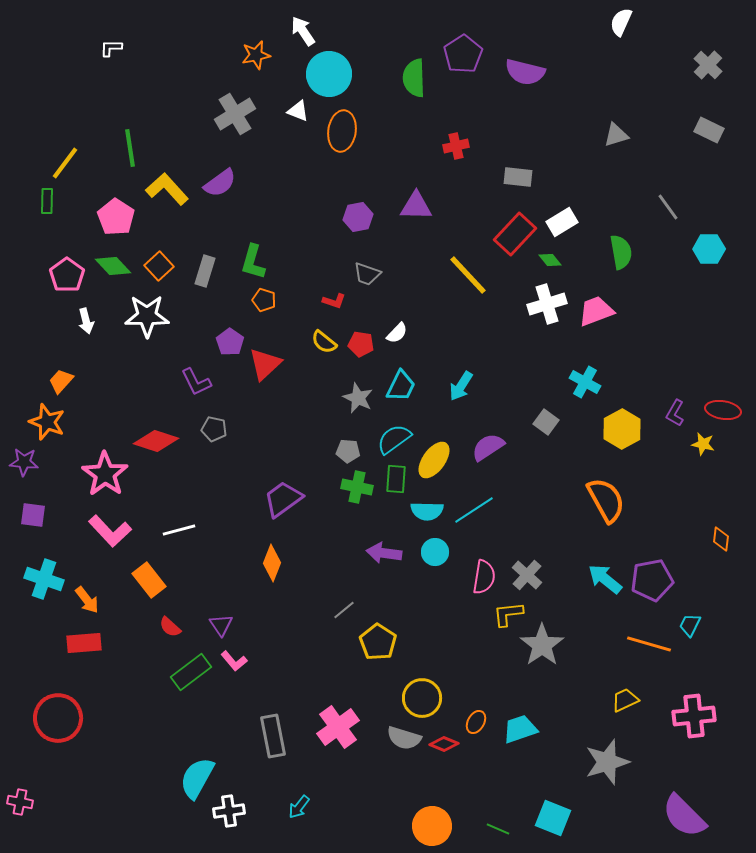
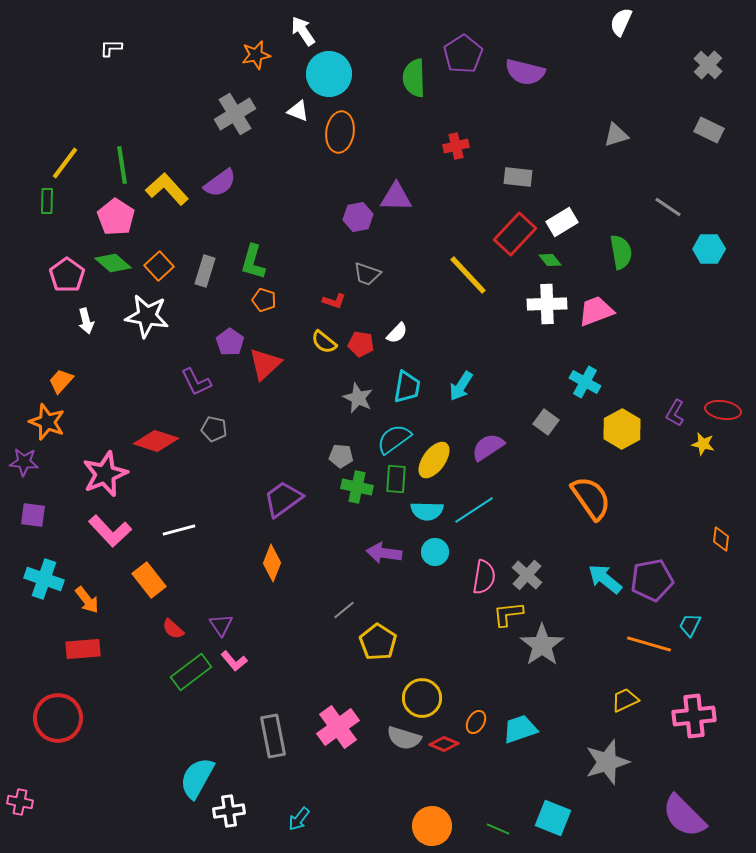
orange ellipse at (342, 131): moved 2 px left, 1 px down
green line at (130, 148): moved 8 px left, 17 px down
purple triangle at (416, 206): moved 20 px left, 9 px up
gray line at (668, 207): rotated 20 degrees counterclockwise
green diamond at (113, 266): moved 3 px up; rotated 6 degrees counterclockwise
white cross at (547, 304): rotated 15 degrees clockwise
white star at (147, 316): rotated 9 degrees clockwise
cyan trapezoid at (401, 386): moved 6 px right, 1 px down; rotated 16 degrees counterclockwise
gray pentagon at (348, 451): moved 7 px left, 5 px down
pink star at (105, 474): rotated 15 degrees clockwise
orange semicircle at (606, 500): moved 15 px left, 2 px up; rotated 6 degrees counterclockwise
red semicircle at (170, 627): moved 3 px right, 2 px down
red rectangle at (84, 643): moved 1 px left, 6 px down
cyan arrow at (299, 807): moved 12 px down
